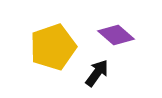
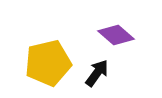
yellow pentagon: moved 5 px left, 16 px down; rotated 6 degrees clockwise
